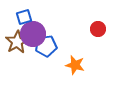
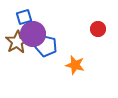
blue pentagon: rotated 20 degrees clockwise
